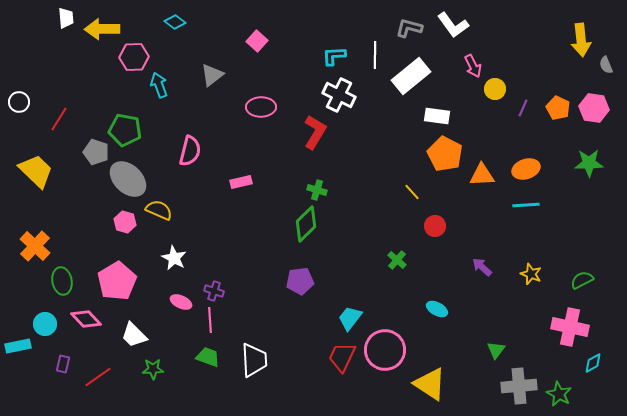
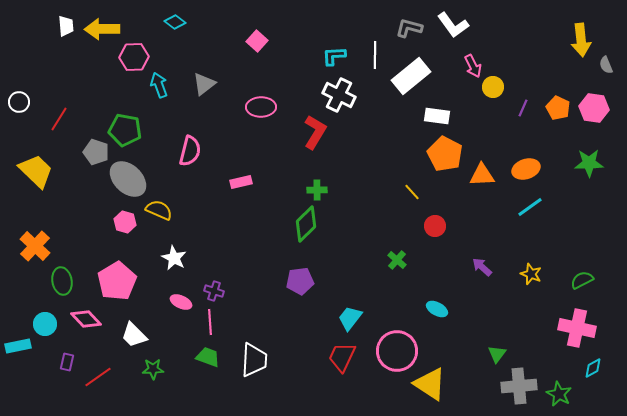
white trapezoid at (66, 18): moved 8 px down
gray triangle at (212, 75): moved 8 px left, 9 px down
yellow circle at (495, 89): moved 2 px left, 2 px up
green cross at (317, 190): rotated 18 degrees counterclockwise
cyan line at (526, 205): moved 4 px right, 2 px down; rotated 32 degrees counterclockwise
pink line at (210, 320): moved 2 px down
pink cross at (570, 327): moved 7 px right, 1 px down
pink circle at (385, 350): moved 12 px right, 1 px down
green triangle at (496, 350): moved 1 px right, 4 px down
white trapezoid at (254, 360): rotated 6 degrees clockwise
cyan diamond at (593, 363): moved 5 px down
purple rectangle at (63, 364): moved 4 px right, 2 px up
